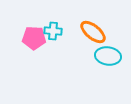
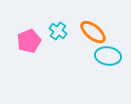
cyan cross: moved 5 px right; rotated 30 degrees clockwise
pink pentagon: moved 5 px left, 3 px down; rotated 25 degrees counterclockwise
